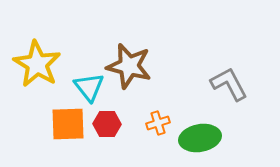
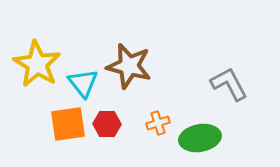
cyan triangle: moved 6 px left, 4 px up
orange square: rotated 6 degrees counterclockwise
